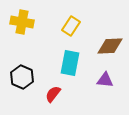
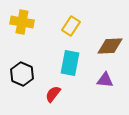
black hexagon: moved 3 px up
